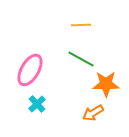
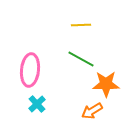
pink ellipse: rotated 24 degrees counterclockwise
orange arrow: moved 1 px left, 2 px up
